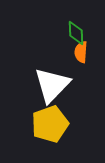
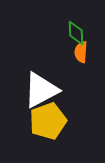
white triangle: moved 11 px left, 5 px down; rotated 18 degrees clockwise
yellow pentagon: moved 2 px left, 3 px up
